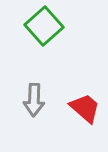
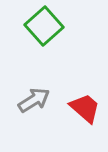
gray arrow: rotated 124 degrees counterclockwise
